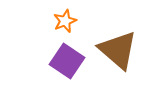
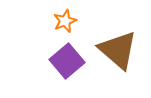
purple square: rotated 16 degrees clockwise
